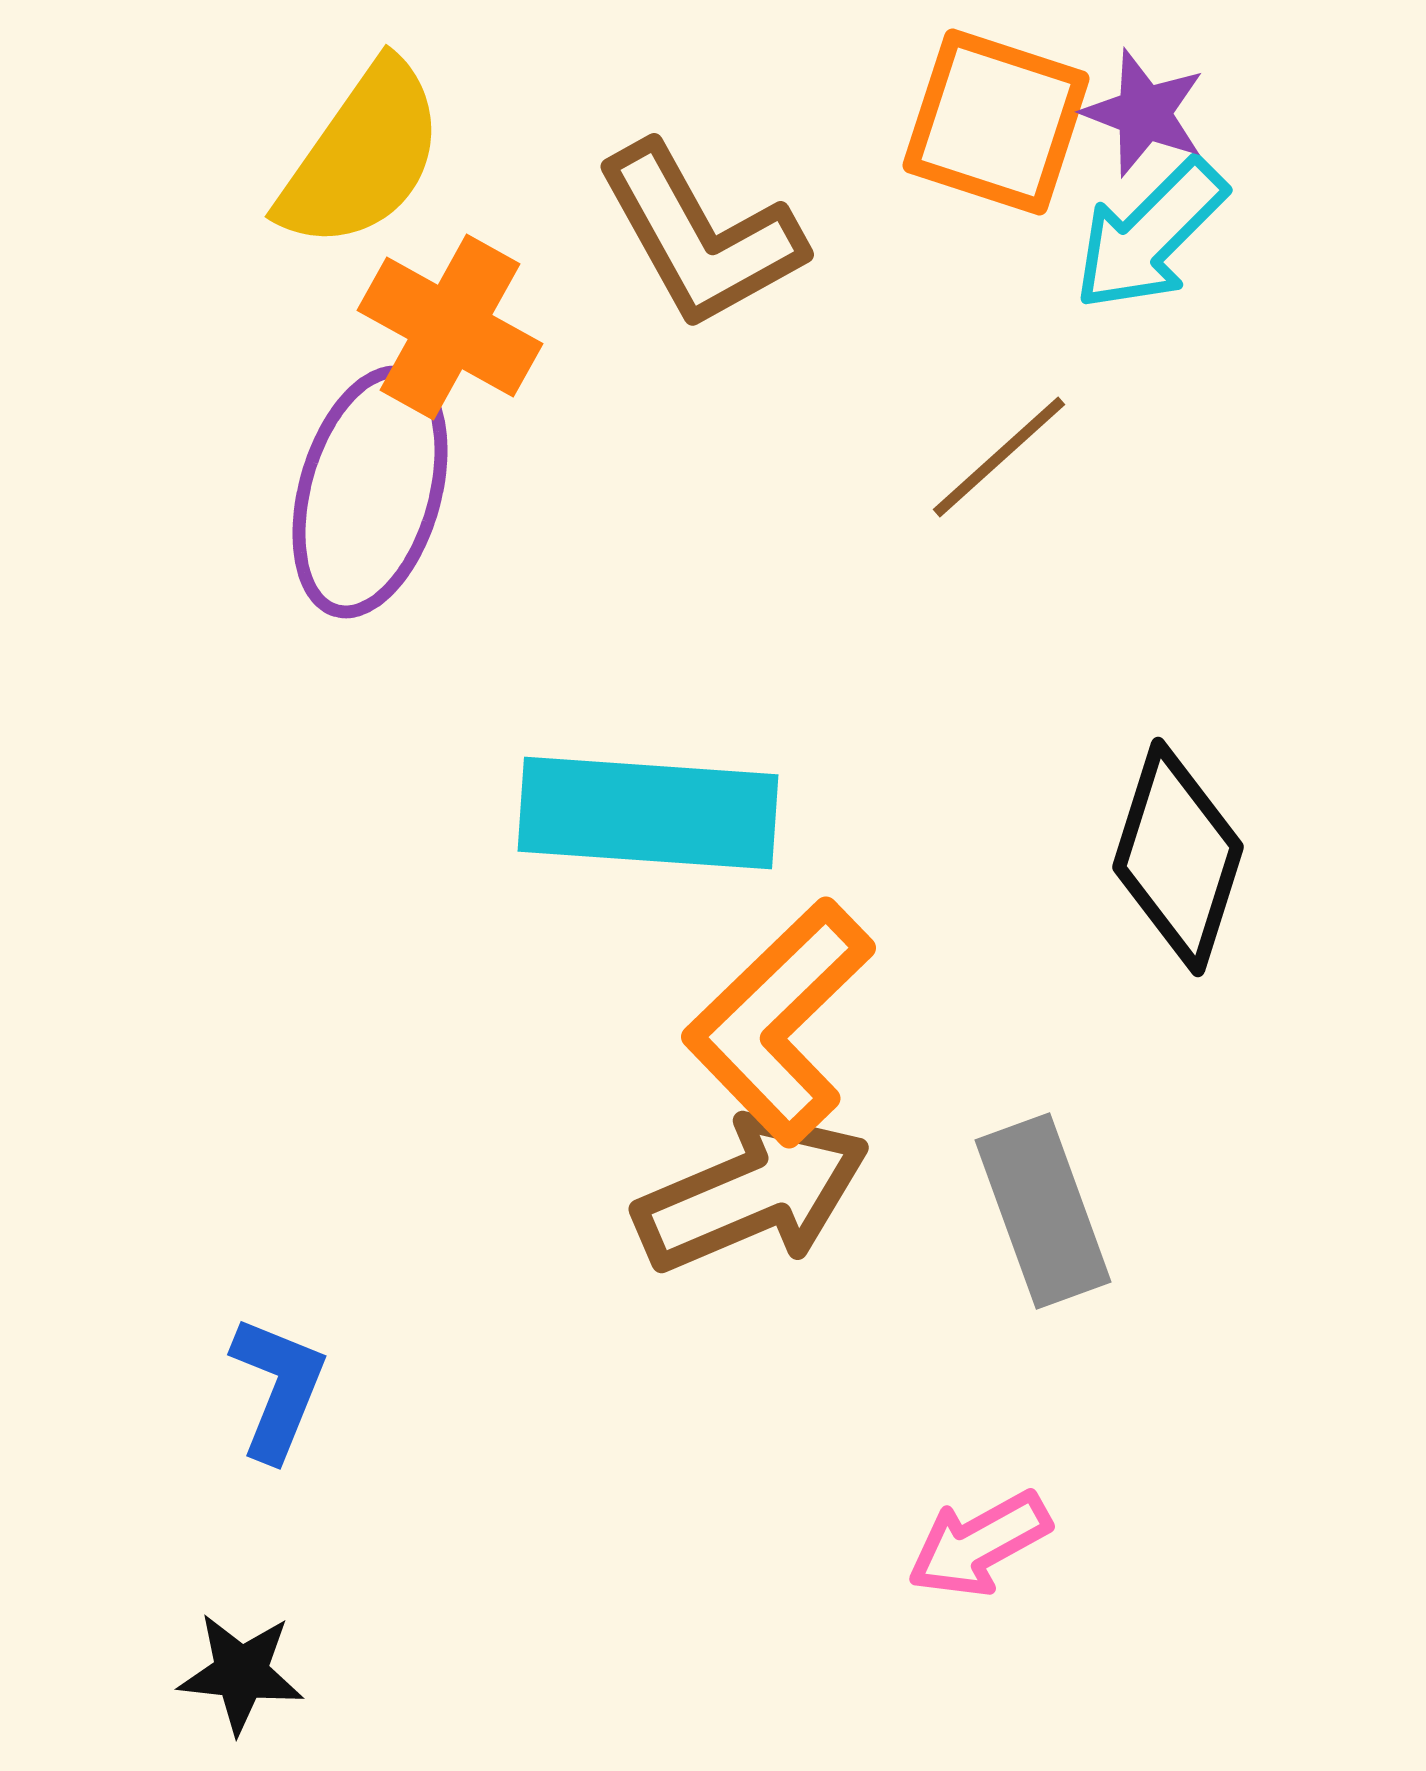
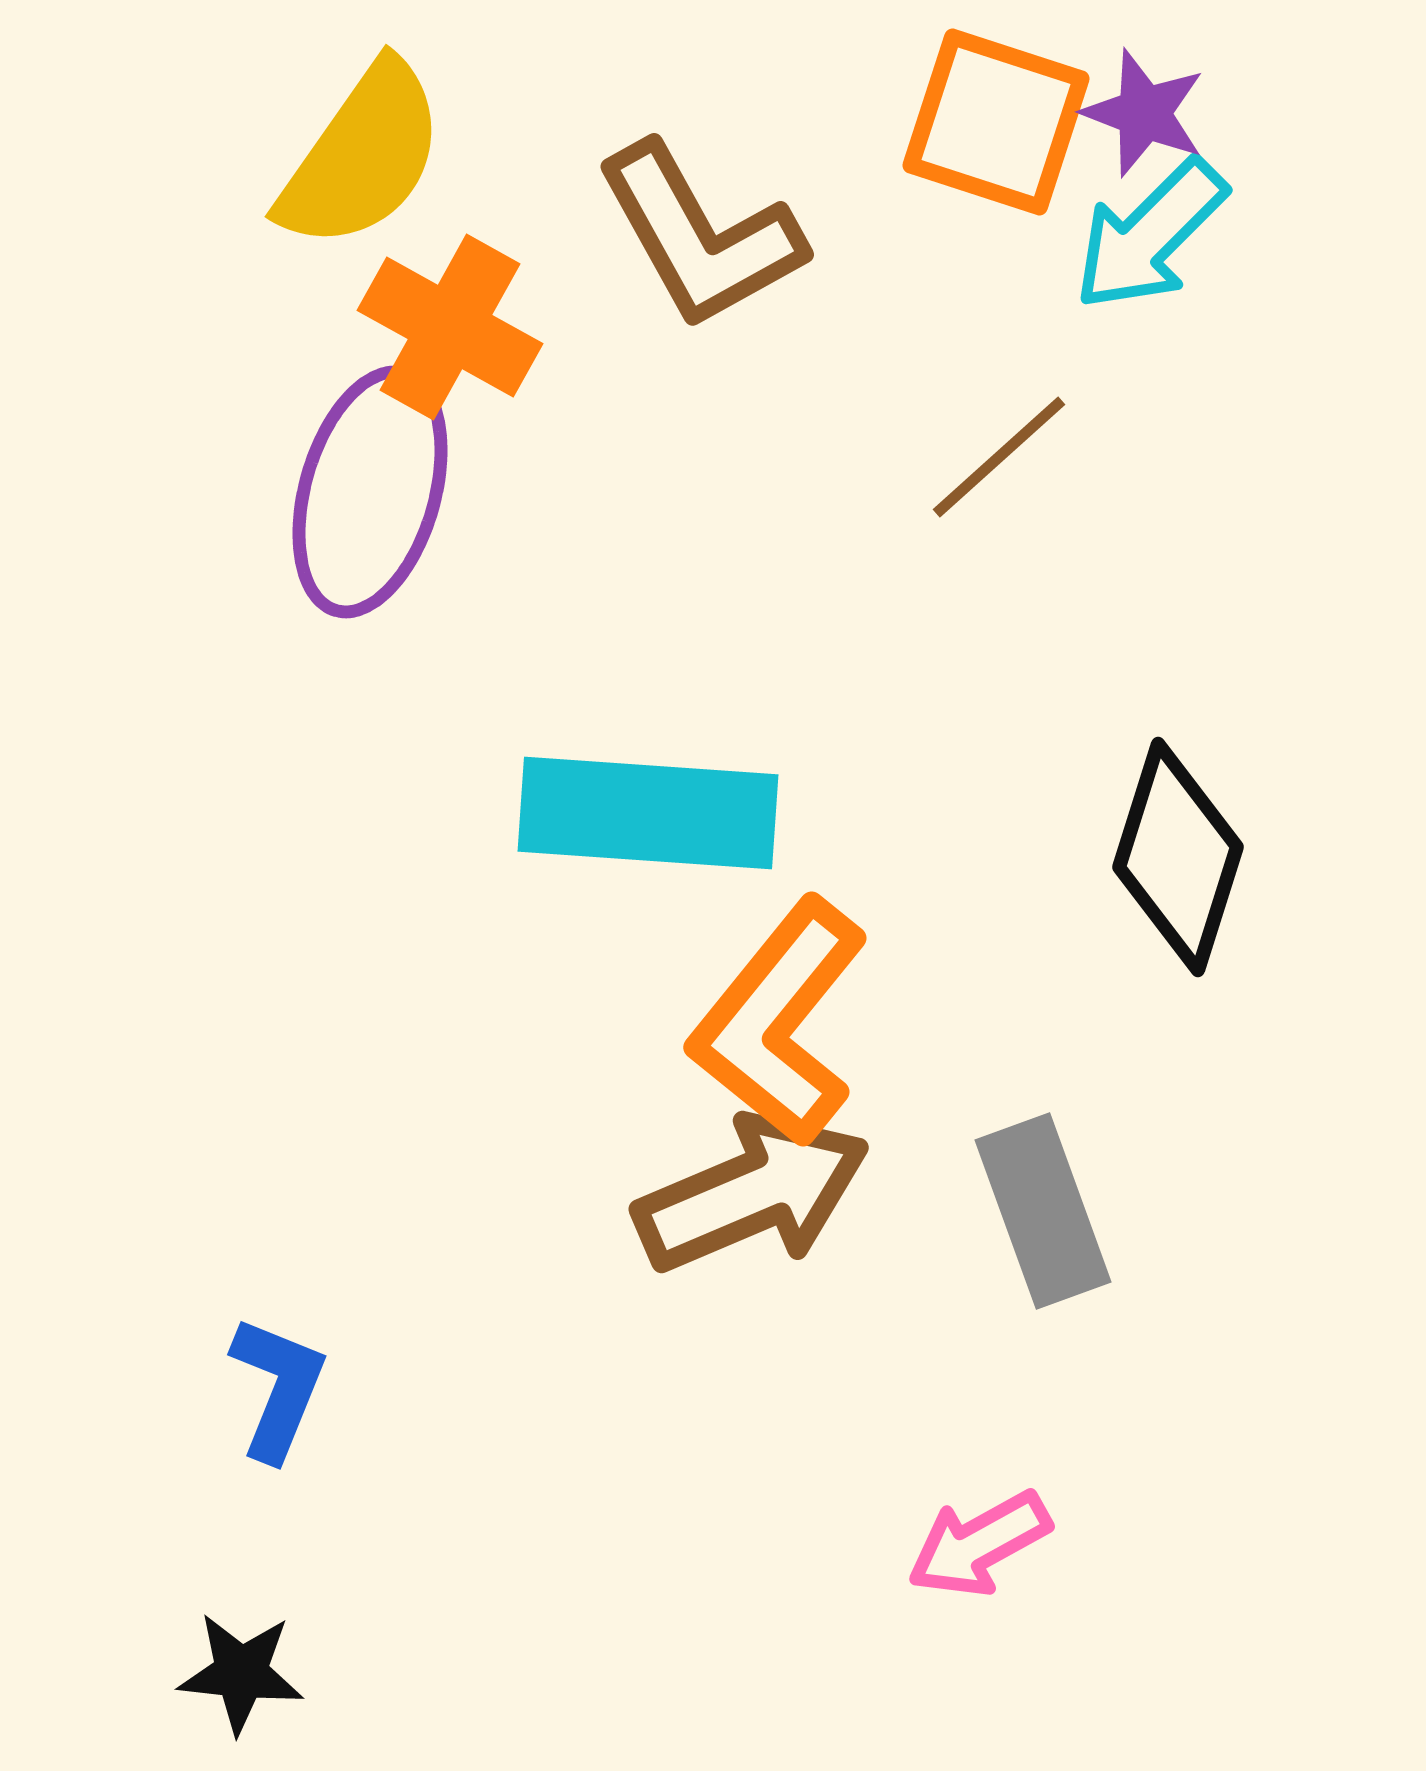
orange L-shape: rotated 7 degrees counterclockwise
